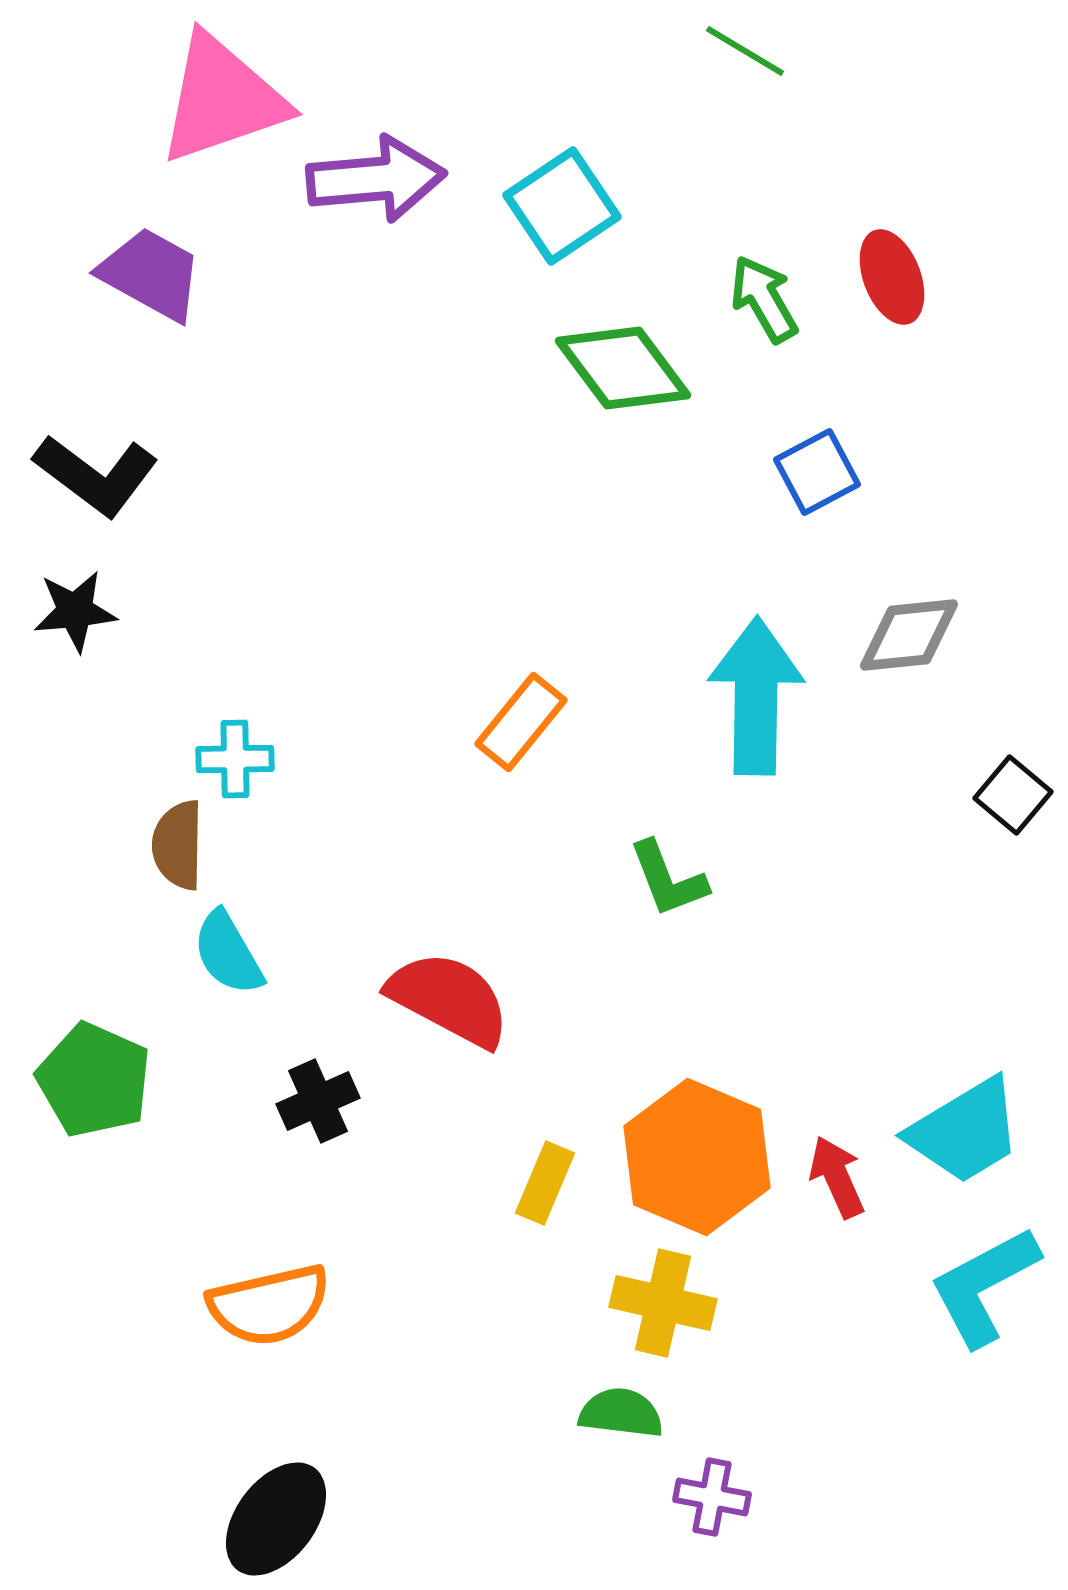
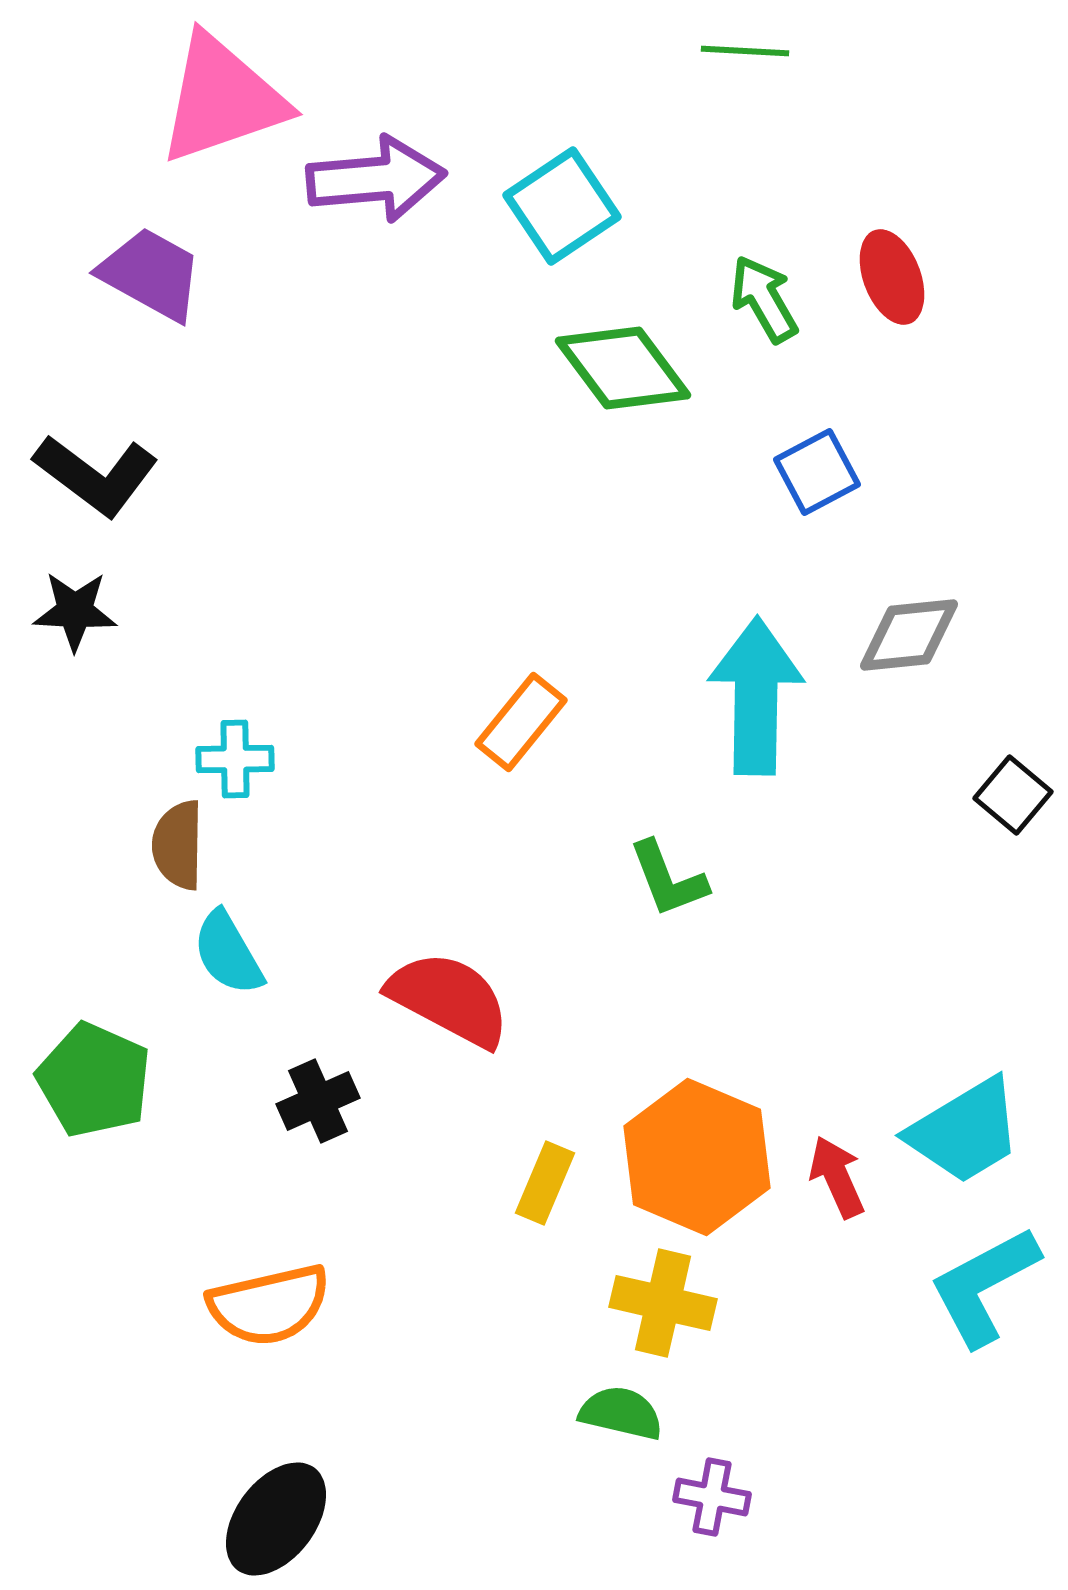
green line: rotated 28 degrees counterclockwise
black star: rotated 8 degrees clockwise
green semicircle: rotated 6 degrees clockwise
